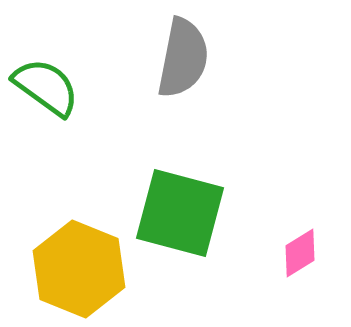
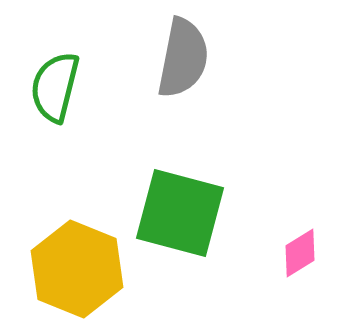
green semicircle: moved 9 px right; rotated 112 degrees counterclockwise
yellow hexagon: moved 2 px left
